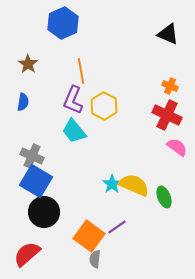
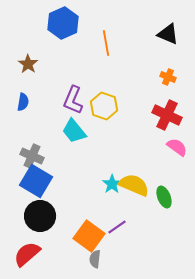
orange line: moved 25 px right, 28 px up
orange cross: moved 2 px left, 9 px up
yellow hexagon: rotated 8 degrees counterclockwise
black circle: moved 4 px left, 4 px down
